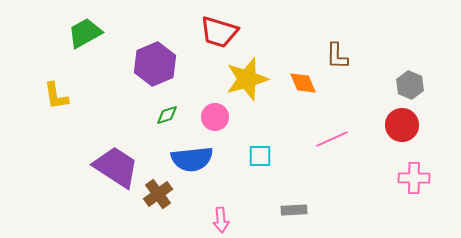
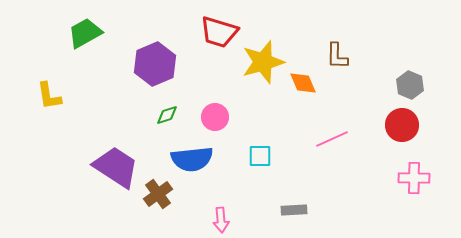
yellow star: moved 16 px right, 17 px up
yellow L-shape: moved 7 px left
